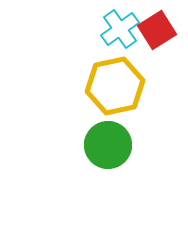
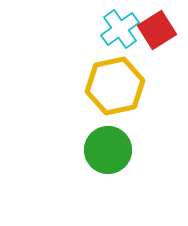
green circle: moved 5 px down
